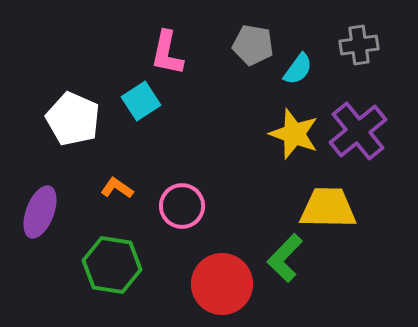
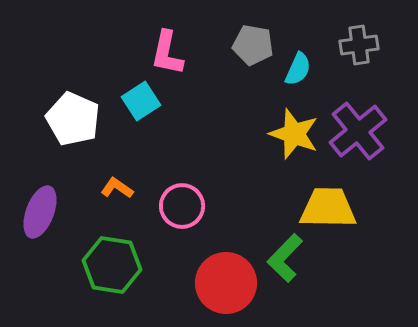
cyan semicircle: rotated 12 degrees counterclockwise
red circle: moved 4 px right, 1 px up
